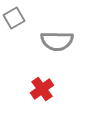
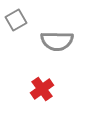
gray square: moved 2 px right, 2 px down
